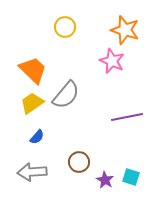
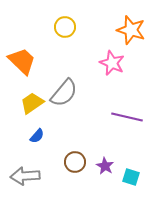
orange star: moved 6 px right
pink star: moved 2 px down
orange trapezoid: moved 11 px left, 9 px up
gray semicircle: moved 2 px left, 2 px up
purple line: rotated 24 degrees clockwise
blue semicircle: moved 1 px up
brown circle: moved 4 px left
gray arrow: moved 7 px left, 4 px down
purple star: moved 14 px up
